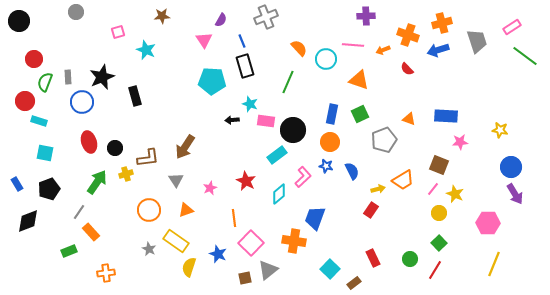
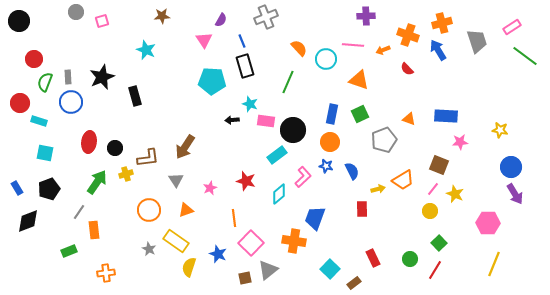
pink square at (118, 32): moved 16 px left, 11 px up
blue arrow at (438, 50): rotated 75 degrees clockwise
red circle at (25, 101): moved 5 px left, 2 px down
blue circle at (82, 102): moved 11 px left
red ellipse at (89, 142): rotated 25 degrees clockwise
red star at (246, 181): rotated 12 degrees counterclockwise
blue rectangle at (17, 184): moved 4 px down
red rectangle at (371, 210): moved 9 px left, 1 px up; rotated 35 degrees counterclockwise
yellow circle at (439, 213): moved 9 px left, 2 px up
orange rectangle at (91, 232): moved 3 px right, 2 px up; rotated 36 degrees clockwise
